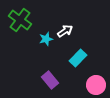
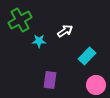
green cross: rotated 25 degrees clockwise
cyan star: moved 7 px left, 2 px down; rotated 16 degrees clockwise
cyan rectangle: moved 9 px right, 2 px up
purple rectangle: rotated 48 degrees clockwise
